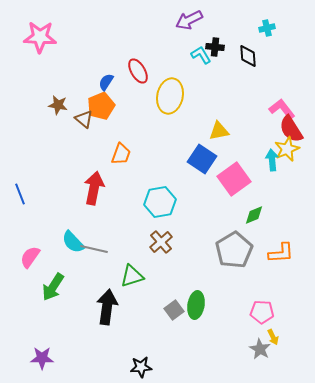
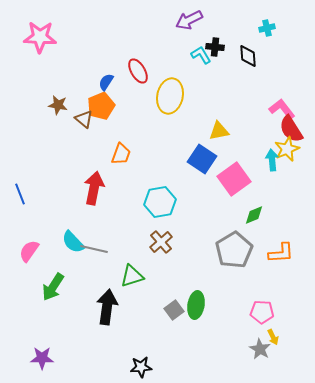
pink semicircle: moved 1 px left, 6 px up
